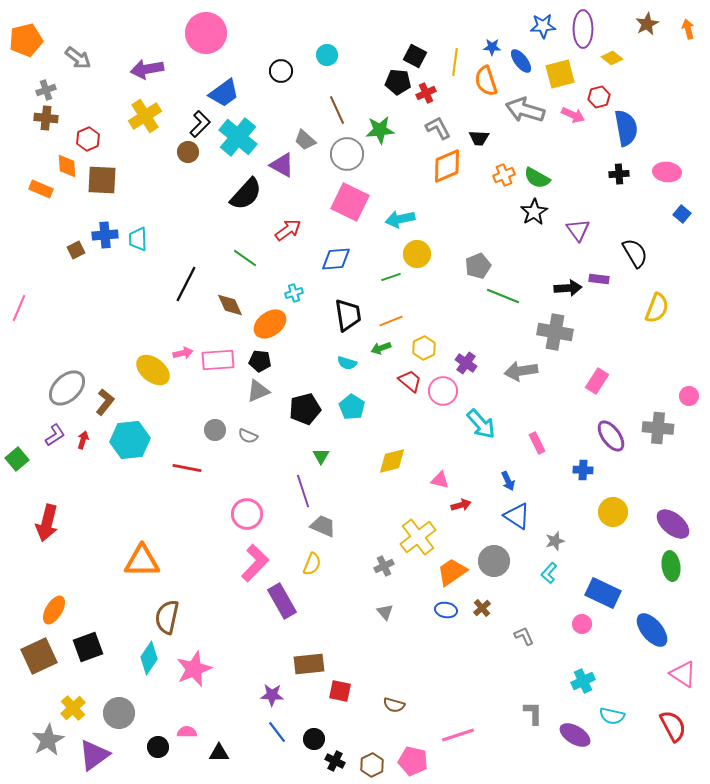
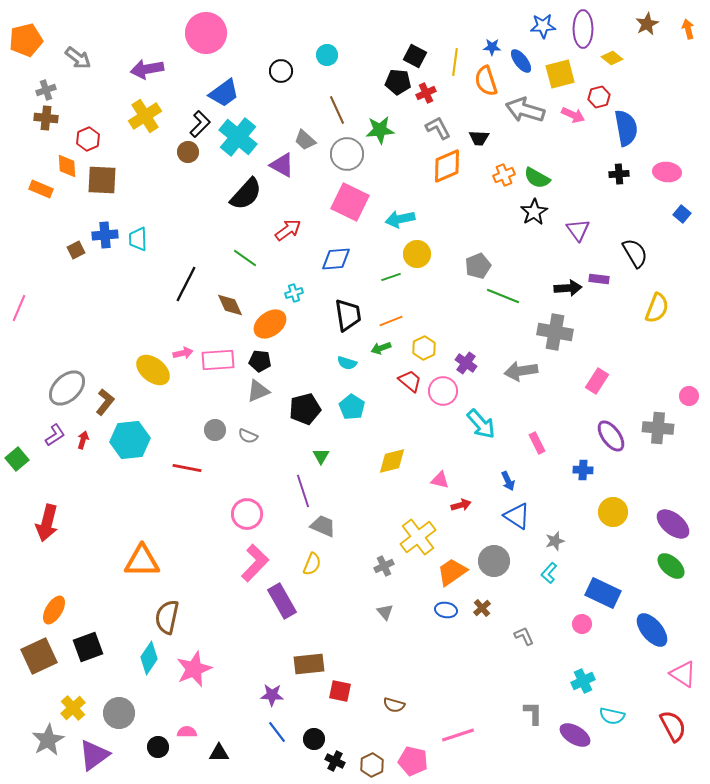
green ellipse at (671, 566): rotated 40 degrees counterclockwise
